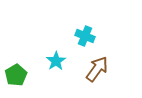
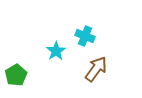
cyan star: moved 10 px up
brown arrow: moved 1 px left
